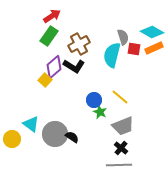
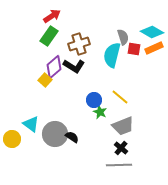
brown cross: rotated 10 degrees clockwise
